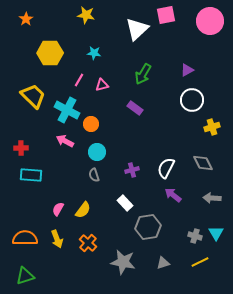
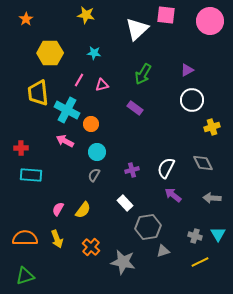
pink square: rotated 18 degrees clockwise
yellow trapezoid: moved 5 px right, 3 px up; rotated 140 degrees counterclockwise
gray semicircle: rotated 48 degrees clockwise
cyan triangle: moved 2 px right, 1 px down
orange cross: moved 3 px right, 4 px down
gray triangle: moved 12 px up
